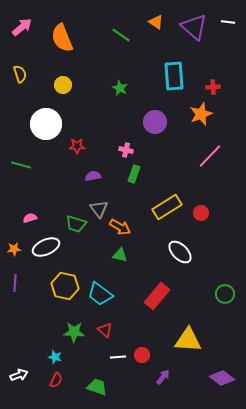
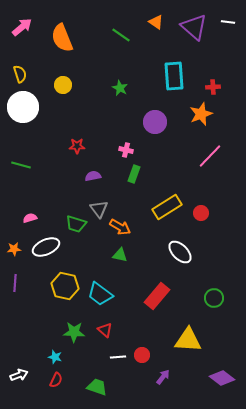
white circle at (46, 124): moved 23 px left, 17 px up
green circle at (225, 294): moved 11 px left, 4 px down
